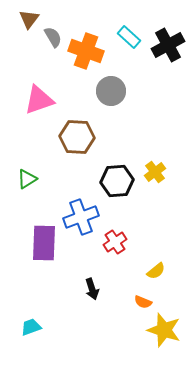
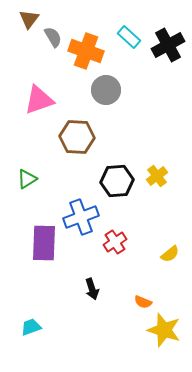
gray circle: moved 5 px left, 1 px up
yellow cross: moved 2 px right, 4 px down
yellow semicircle: moved 14 px right, 17 px up
